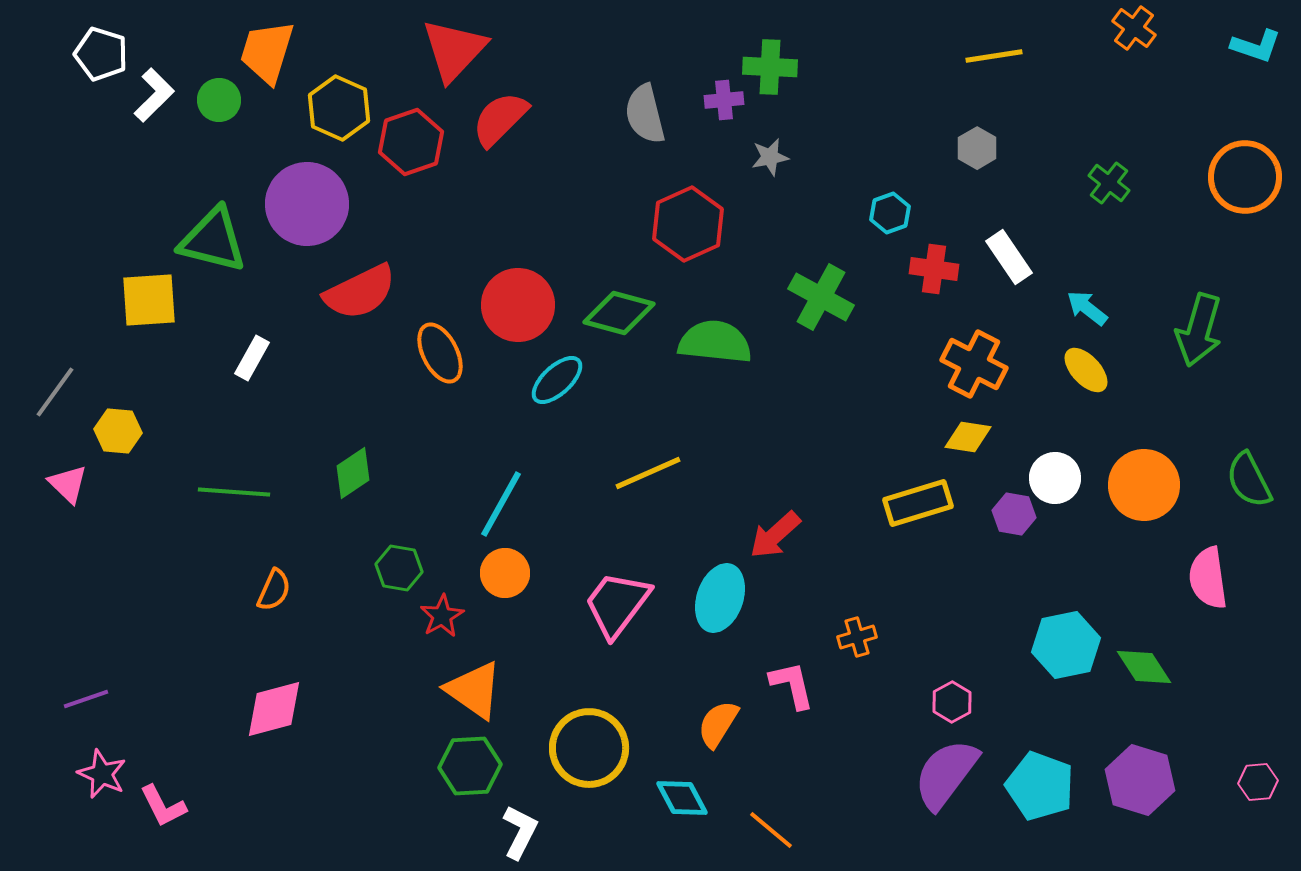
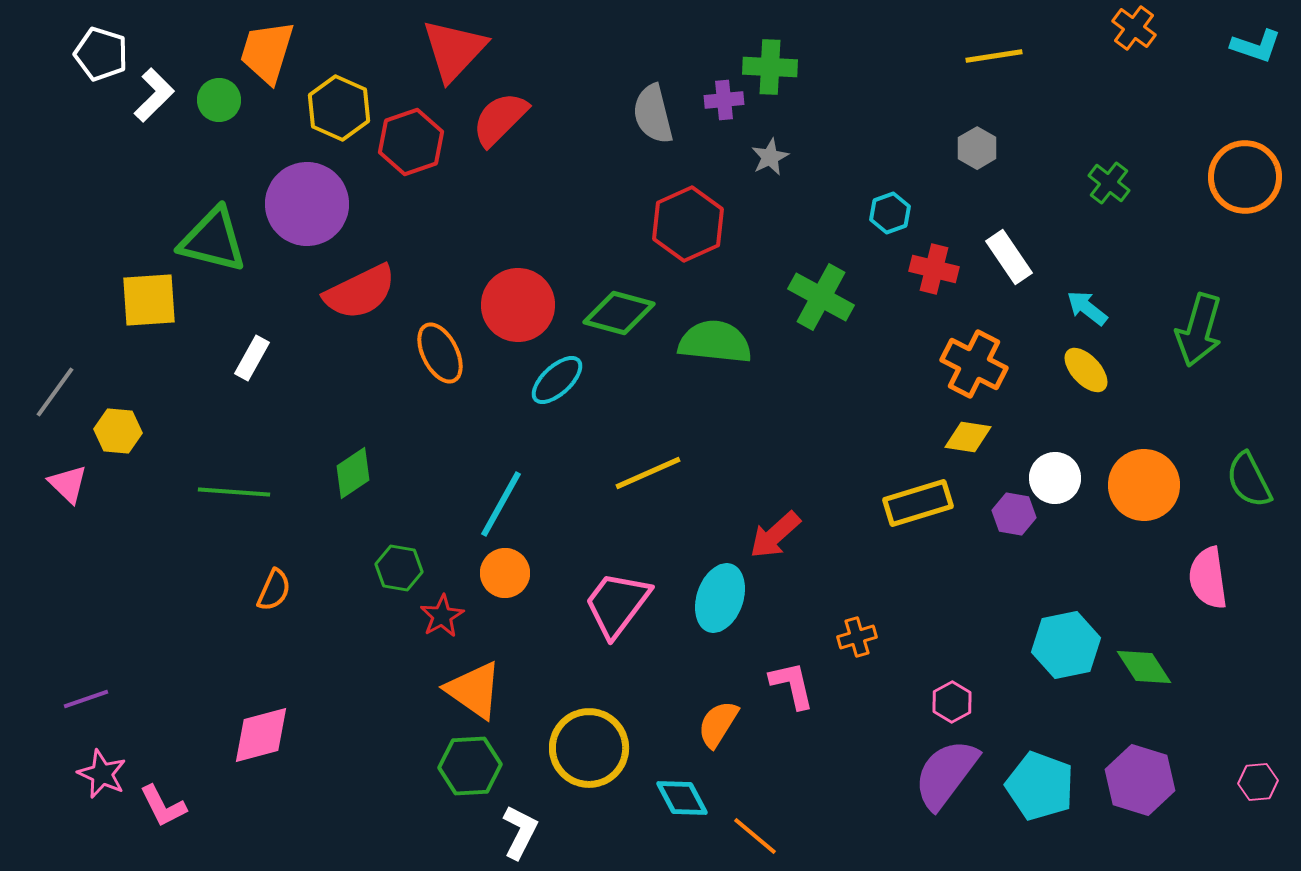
gray semicircle at (645, 114): moved 8 px right
gray star at (770, 157): rotated 15 degrees counterclockwise
red cross at (934, 269): rotated 6 degrees clockwise
pink diamond at (274, 709): moved 13 px left, 26 px down
orange line at (771, 830): moved 16 px left, 6 px down
